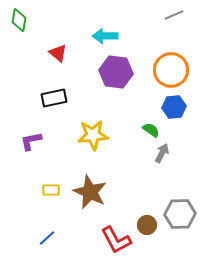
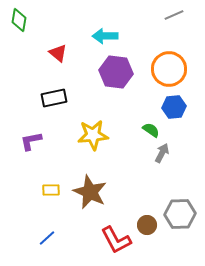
orange circle: moved 2 px left, 1 px up
